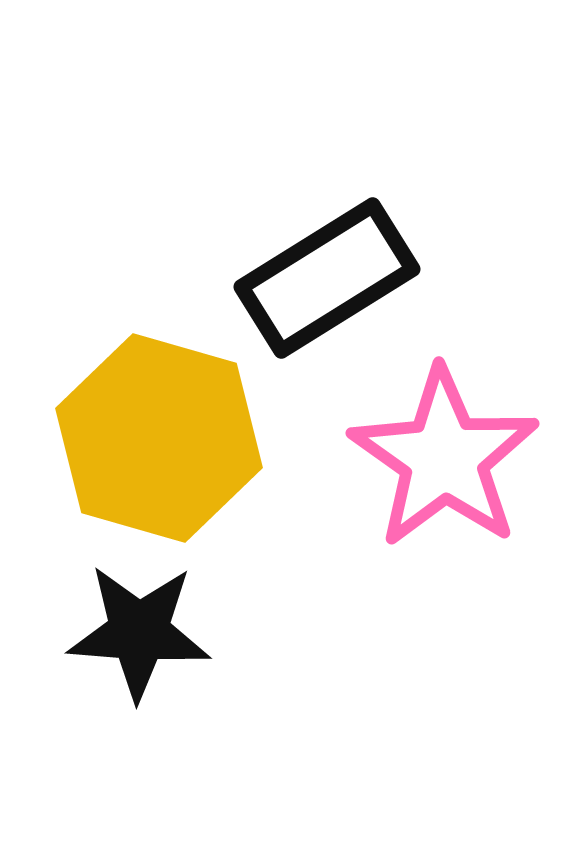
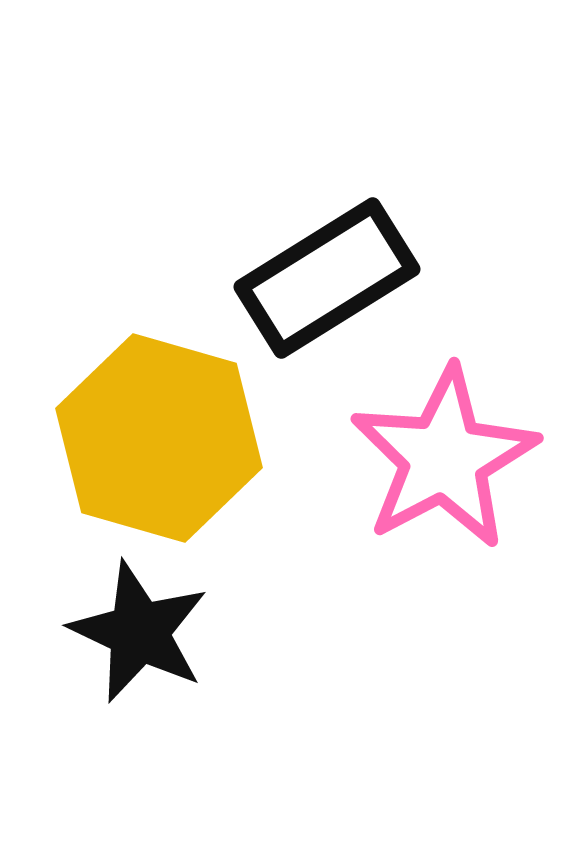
pink star: rotated 9 degrees clockwise
black star: rotated 21 degrees clockwise
